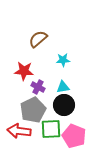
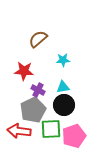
purple cross: moved 3 px down
pink pentagon: rotated 30 degrees clockwise
